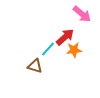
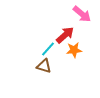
red arrow: moved 2 px up
brown triangle: moved 9 px right
